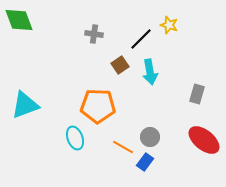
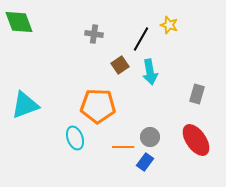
green diamond: moved 2 px down
black line: rotated 15 degrees counterclockwise
red ellipse: moved 8 px left; rotated 16 degrees clockwise
orange line: rotated 30 degrees counterclockwise
